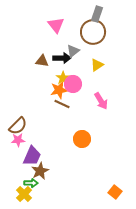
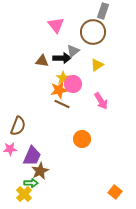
gray rectangle: moved 6 px right, 3 px up
brown semicircle: rotated 24 degrees counterclockwise
pink star: moved 8 px left, 9 px down
